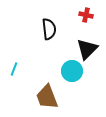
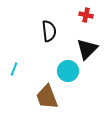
black semicircle: moved 2 px down
cyan circle: moved 4 px left
